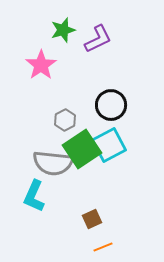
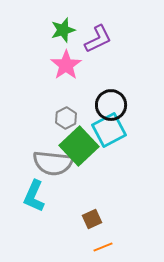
pink star: moved 25 px right
gray hexagon: moved 1 px right, 2 px up
cyan square: moved 15 px up
green square: moved 3 px left, 3 px up; rotated 9 degrees counterclockwise
